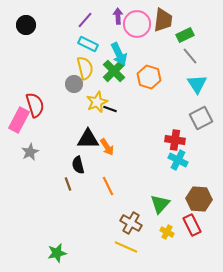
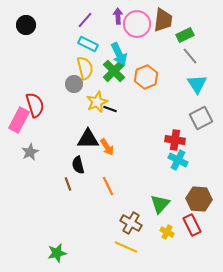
orange hexagon: moved 3 px left; rotated 20 degrees clockwise
